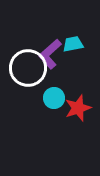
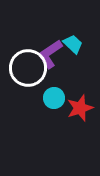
cyan trapezoid: rotated 55 degrees clockwise
purple L-shape: rotated 8 degrees clockwise
red star: moved 2 px right
